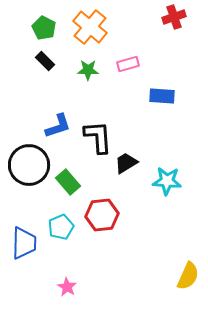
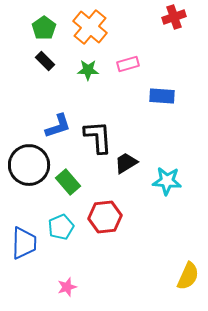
green pentagon: rotated 10 degrees clockwise
red hexagon: moved 3 px right, 2 px down
pink star: rotated 24 degrees clockwise
